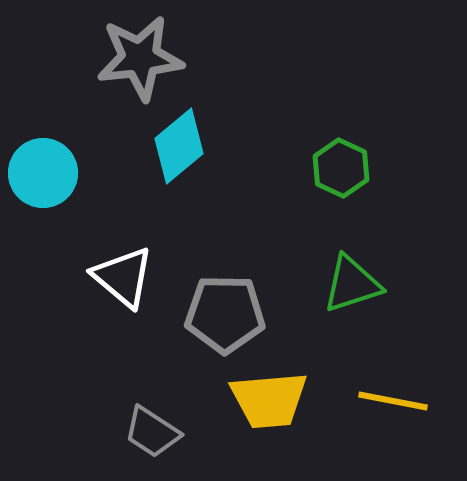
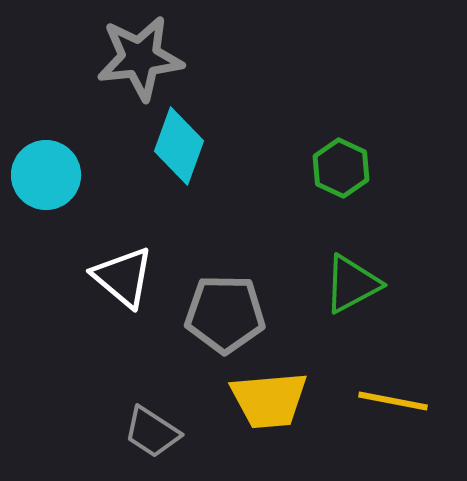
cyan diamond: rotated 30 degrees counterclockwise
cyan circle: moved 3 px right, 2 px down
green triangle: rotated 10 degrees counterclockwise
